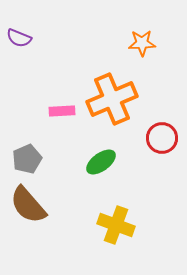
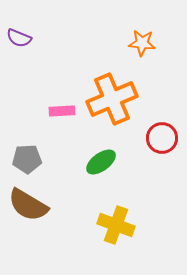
orange star: rotated 8 degrees clockwise
gray pentagon: rotated 20 degrees clockwise
brown semicircle: rotated 18 degrees counterclockwise
